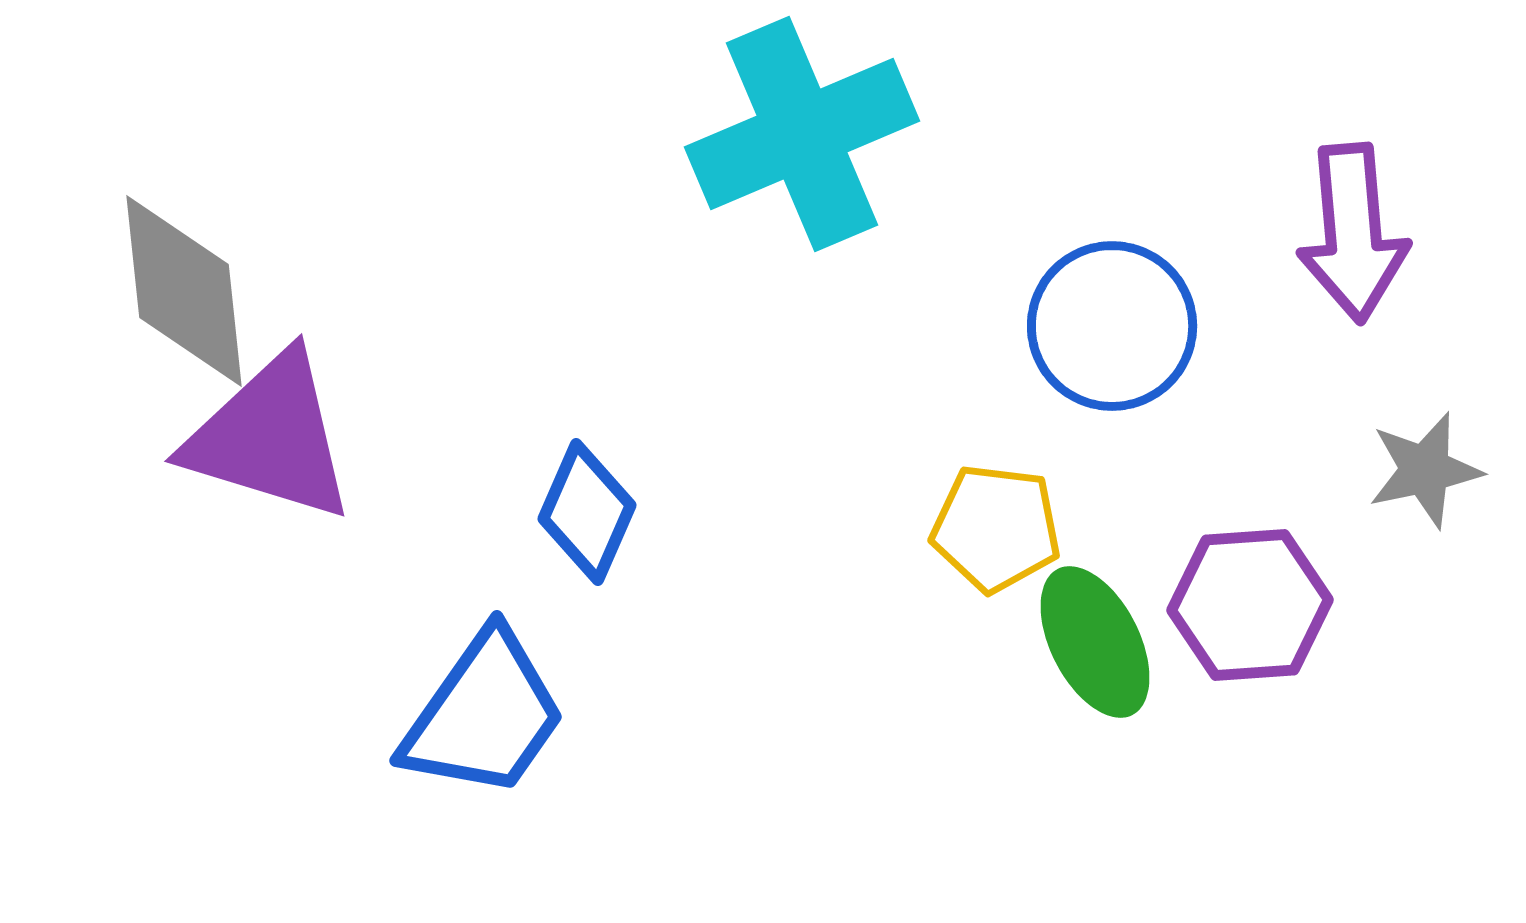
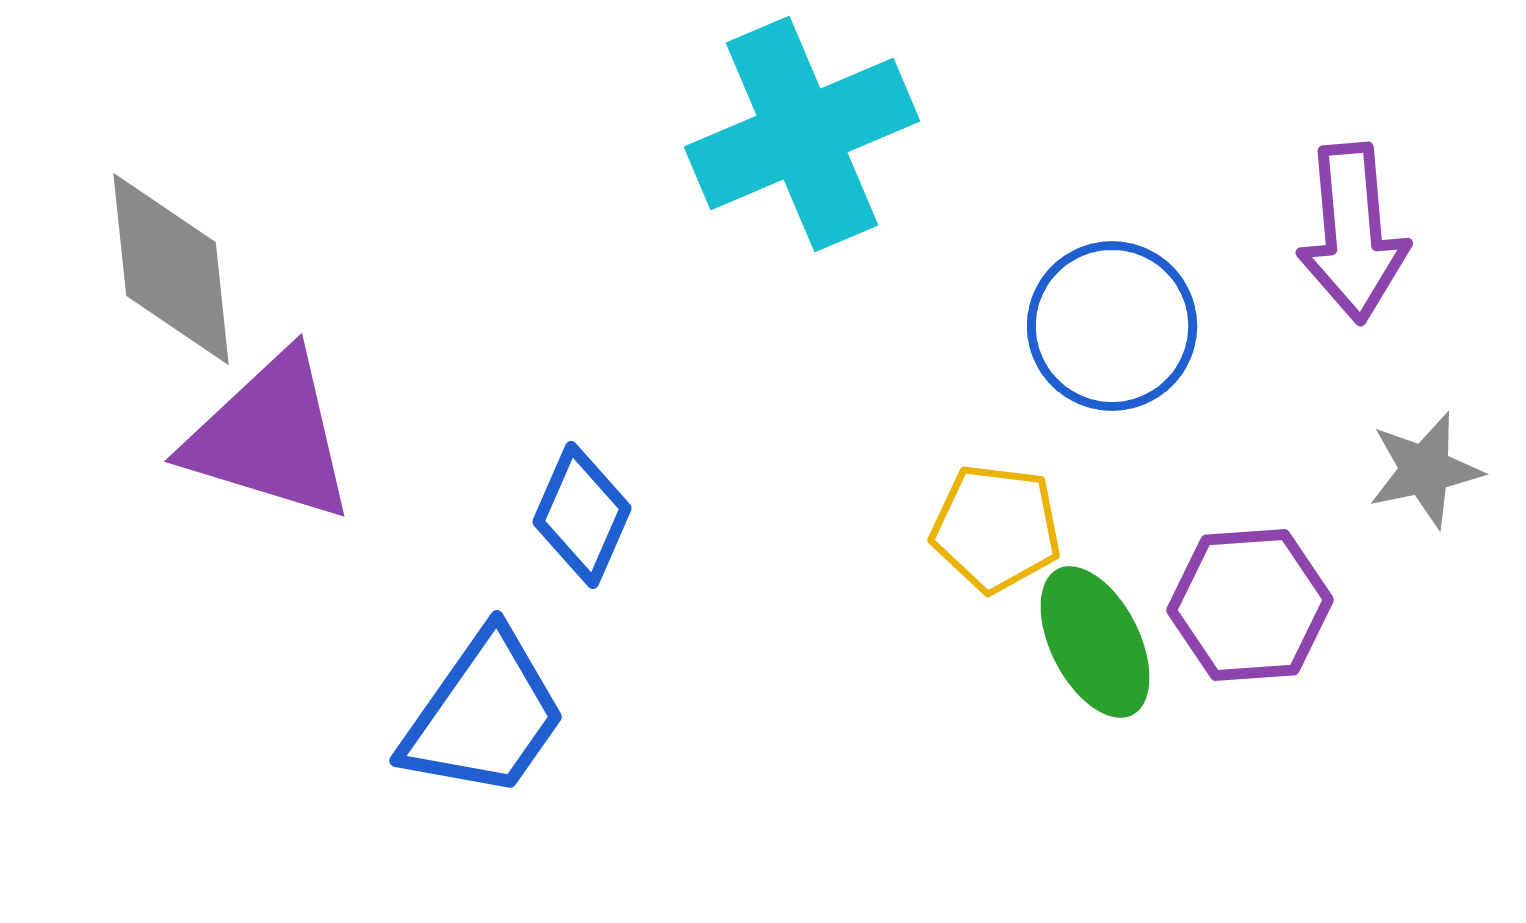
gray diamond: moved 13 px left, 22 px up
blue diamond: moved 5 px left, 3 px down
